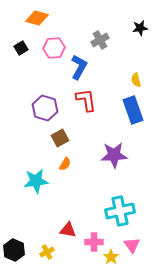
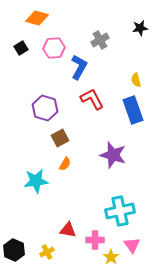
red L-shape: moved 6 px right, 1 px up; rotated 20 degrees counterclockwise
purple star: moved 1 px left; rotated 20 degrees clockwise
pink cross: moved 1 px right, 2 px up
